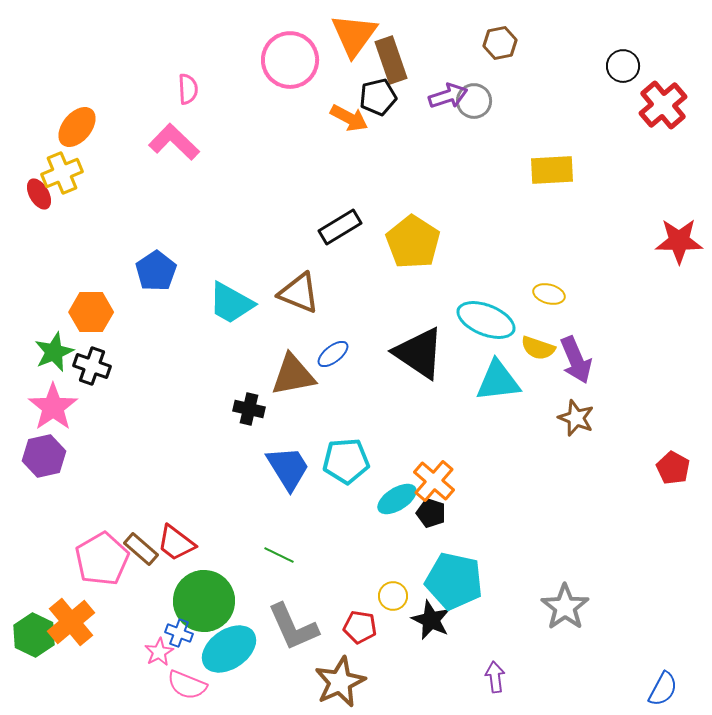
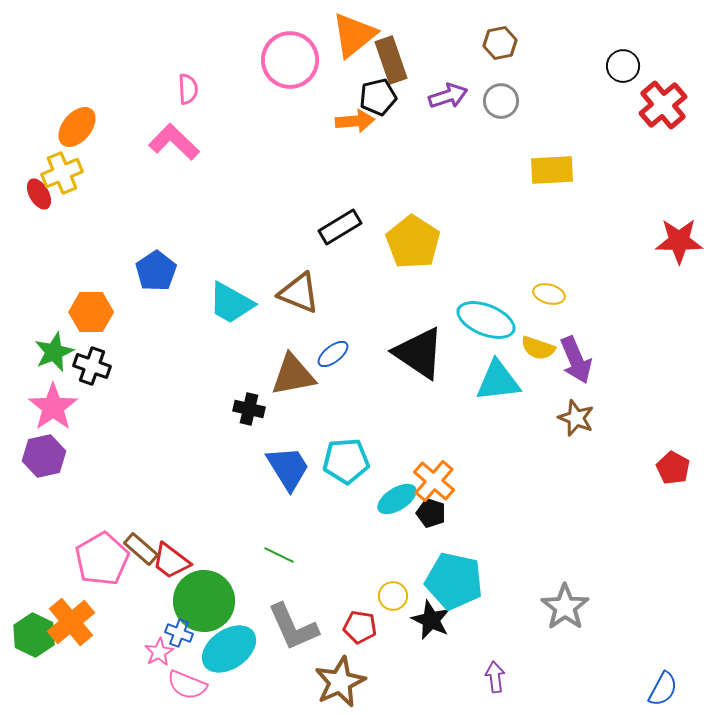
orange triangle at (354, 35): rotated 15 degrees clockwise
gray circle at (474, 101): moved 27 px right
orange arrow at (349, 118): moved 6 px right, 3 px down; rotated 33 degrees counterclockwise
red trapezoid at (176, 543): moved 5 px left, 18 px down
